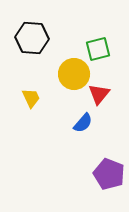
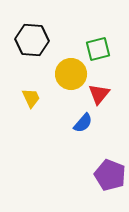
black hexagon: moved 2 px down
yellow circle: moved 3 px left
purple pentagon: moved 1 px right, 1 px down
